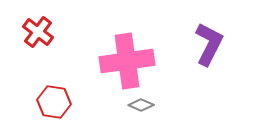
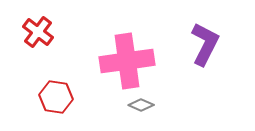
purple L-shape: moved 4 px left
red hexagon: moved 2 px right, 5 px up
